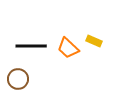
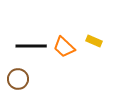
orange trapezoid: moved 4 px left, 1 px up
